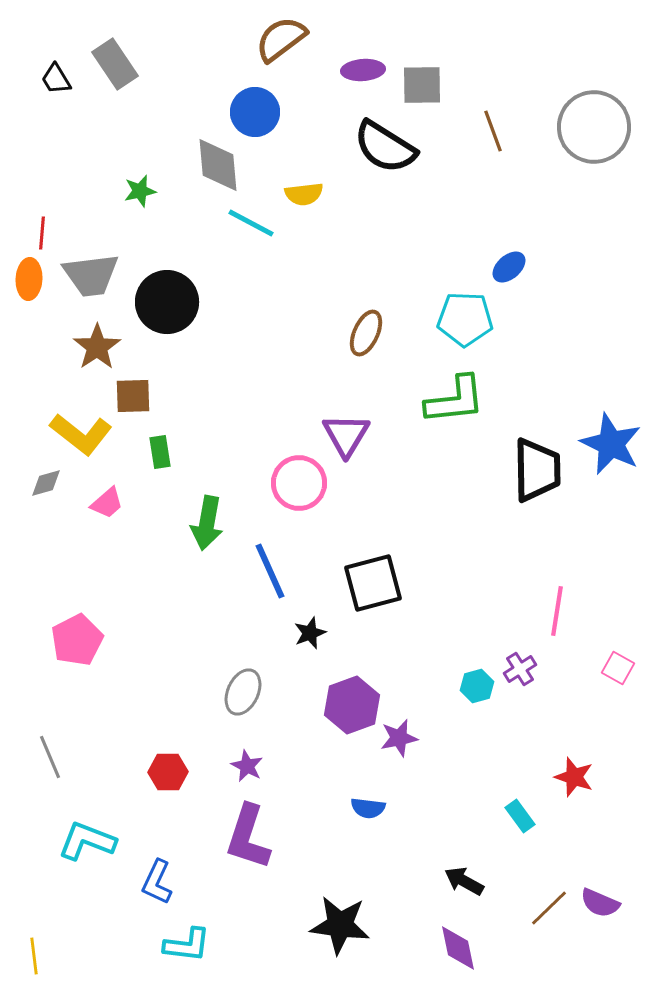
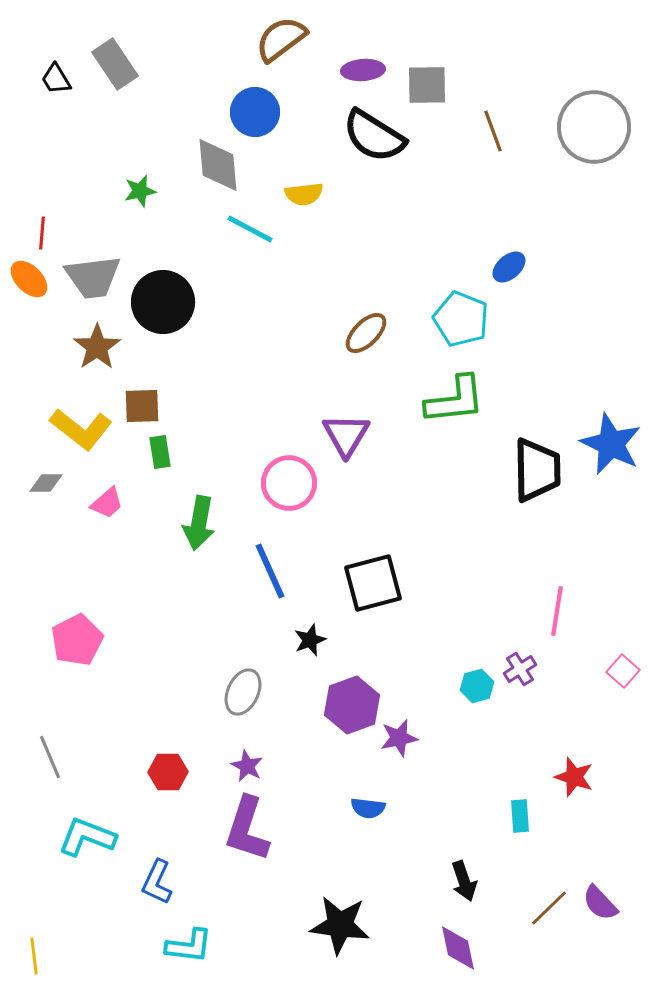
gray square at (422, 85): moved 5 px right
black semicircle at (385, 147): moved 11 px left, 11 px up
cyan line at (251, 223): moved 1 px left, 6 px down
gray trapezoid at (91, 275): moved 2 px right, 2 px down
orange ellipse at (29, 279): rotated 48 degrees counterclockwise
black circle at (167, 302): moved 4 px left
cyan pentagon at (465, 319): moved 4 px left; rotated 20 degrees clockwise
brown ellipse at (366, 333): rotated 21 degrees clockwise
brown square at (133, 396): moved 9 px right, 10 px down
yellow L-shape at (81, 434): moved 5 px up
gray diamond at (46, 483): rotated 16 degrees clockwise
pink circle at (299, 483): moved 10 px left
green arrow at (207, 523): moved 8 px left
black star at (310, 633): moved 7 px down
pink square at (618, 668): moved 5 px right, 3 px down; rotated 12 degrees clockwise
cyan rectangle at (520, 816): rotated 32 degrees clockwise
purple L-shape at (248, 837): moved 1 px left, 8 px up
cyan L-shape at (87, 841): moved 4 px up
black arrow at (464, 881): rotated 138 degrees counterclockwise
purple semicircle at (600, 903): rotated 24 degrees clockwise
cyan L-shape at (187, 945): moved 2 px right, 1 px down
